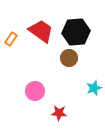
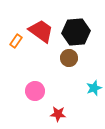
orange rectangle: moved 5 px right, 2 px down
red star: moved 1 px left, 1 px down
